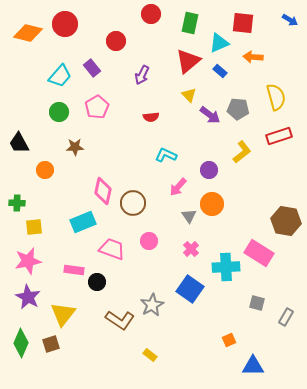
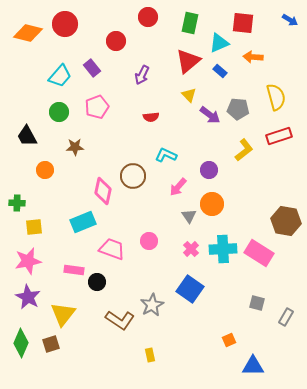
red circle at (151, 14): moved 3 px left, 3 px down
pink pentagon at (97, 107): rotated 10 degrees clockwise
black trapezoid at (19, 143): moved 8 px right, 7 px up
yellow L-shape at (242, 152): moved 2 px right, 2 px up
brown circle at (133, 203): moved 27 px up
cyan cross at (226, 267): moved 3 px left, 18 px up
yellow rectangle at (150, 355): rotated 40 degrees clockwise
